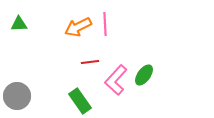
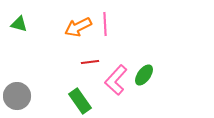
green triangle: rotated 18 degrees clockwise
